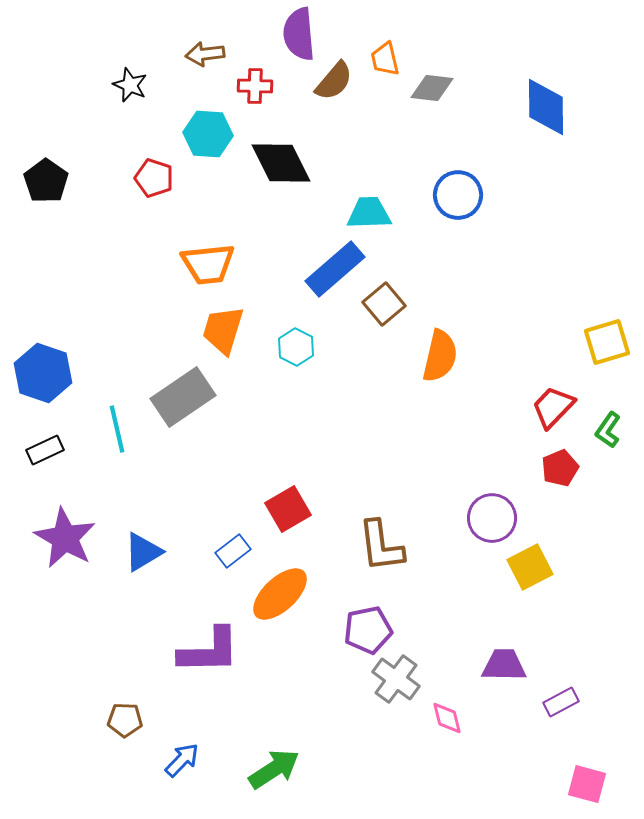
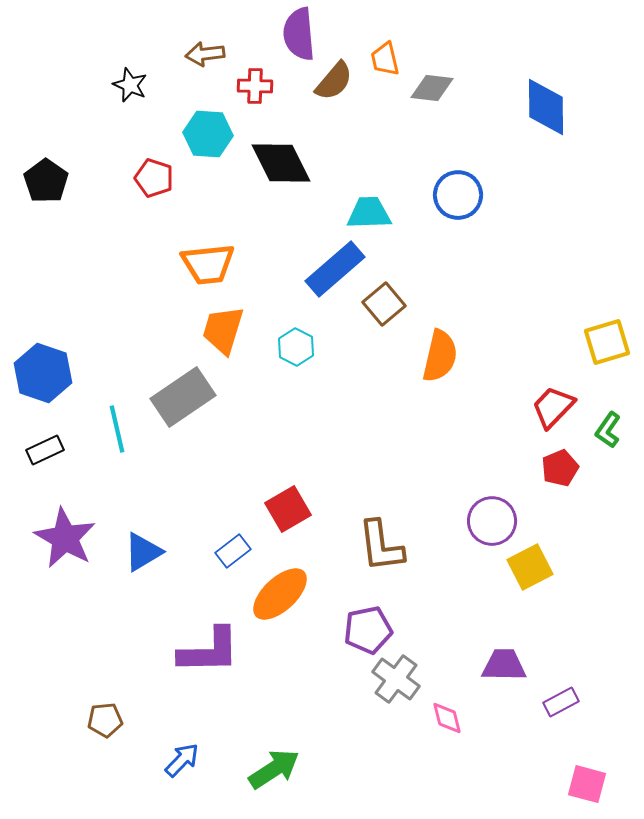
purple circle at (492, 518): moved 3 px down
brown pentagon at (125, 720): moved 20 px left; rotated 8 degrees counterclockwise
